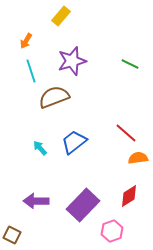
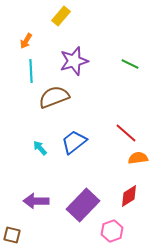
purple star: moved 2 px right
cyan line: rotated 15 degrees clockwise
brown square: rotated 12 degrees counterclockwise
